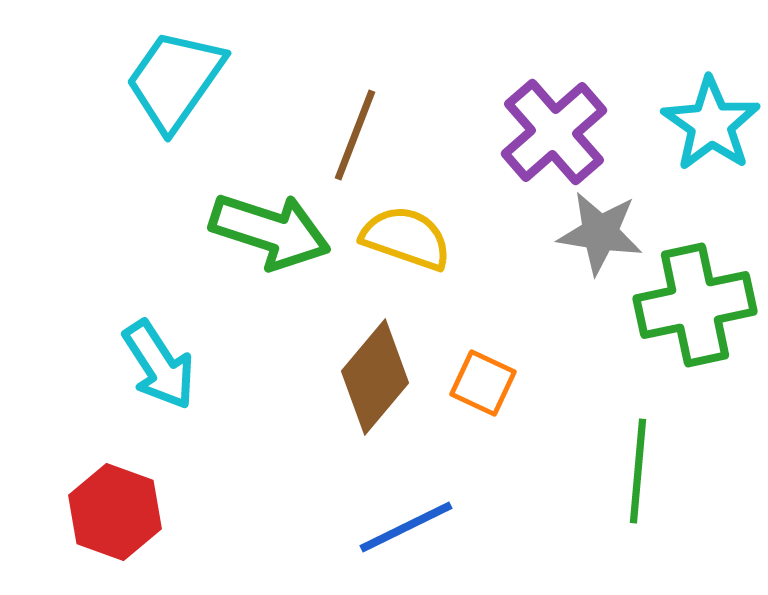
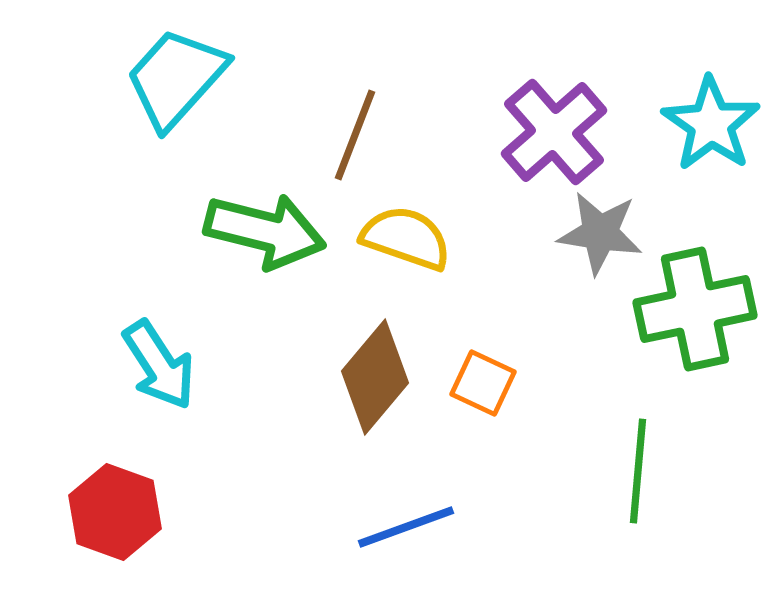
cyan trapezoid: moved 1 px right, 2 px up; rotated 7 degrees clockwise
green arrow: moved 5 px left; rotated 4 degrees counterclockwise
green cross: moved 4 px down
blue line: rotated 6 degrees clockwise
